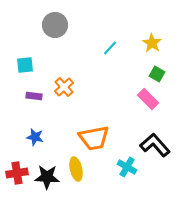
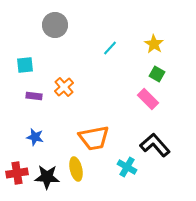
yellow star: moved 2 px right, 1 px down
